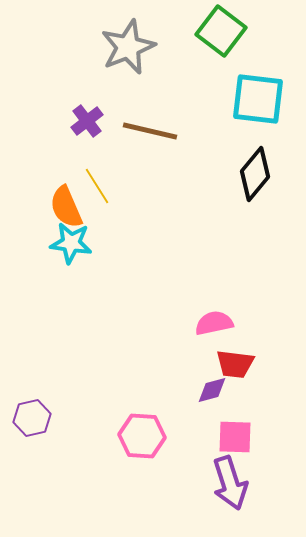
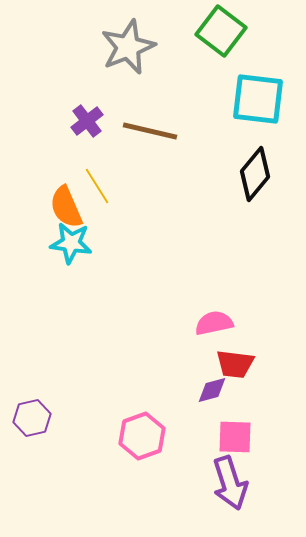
pink hexagon: rotated 24 degrees counterclockwise
